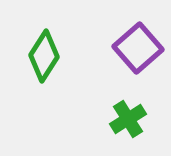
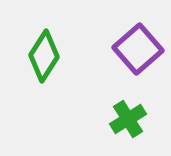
purple square: moved 1 px down
